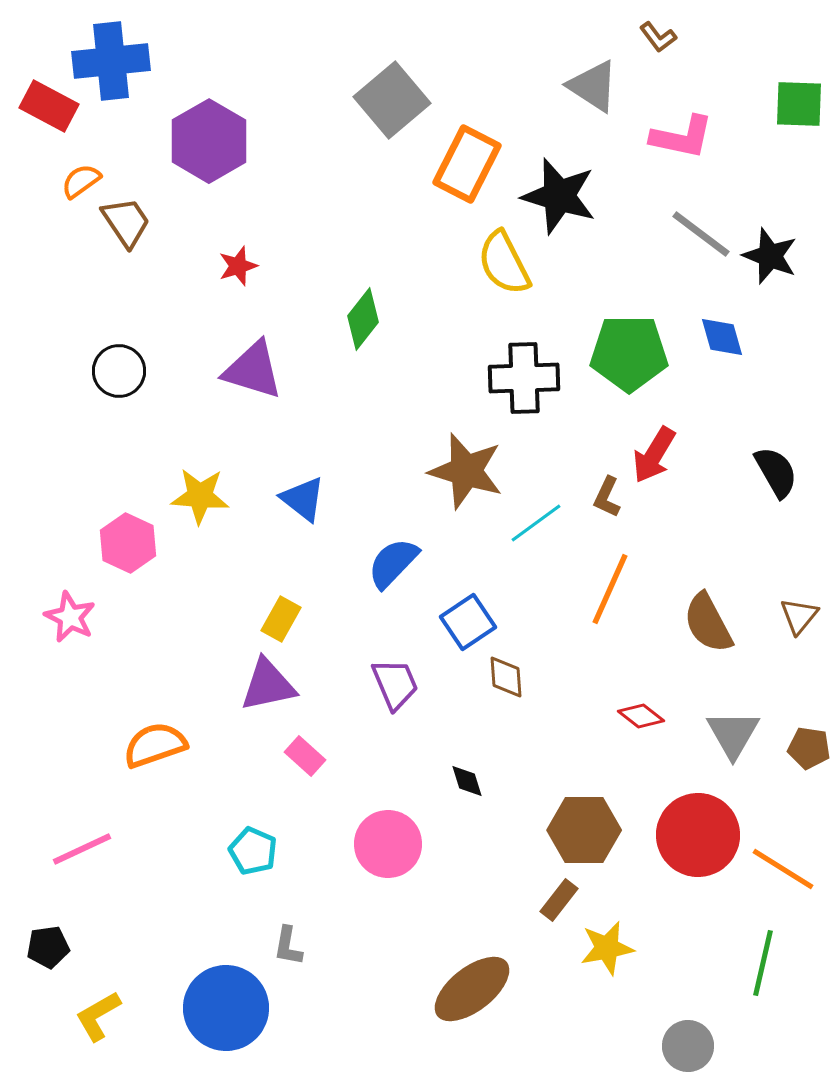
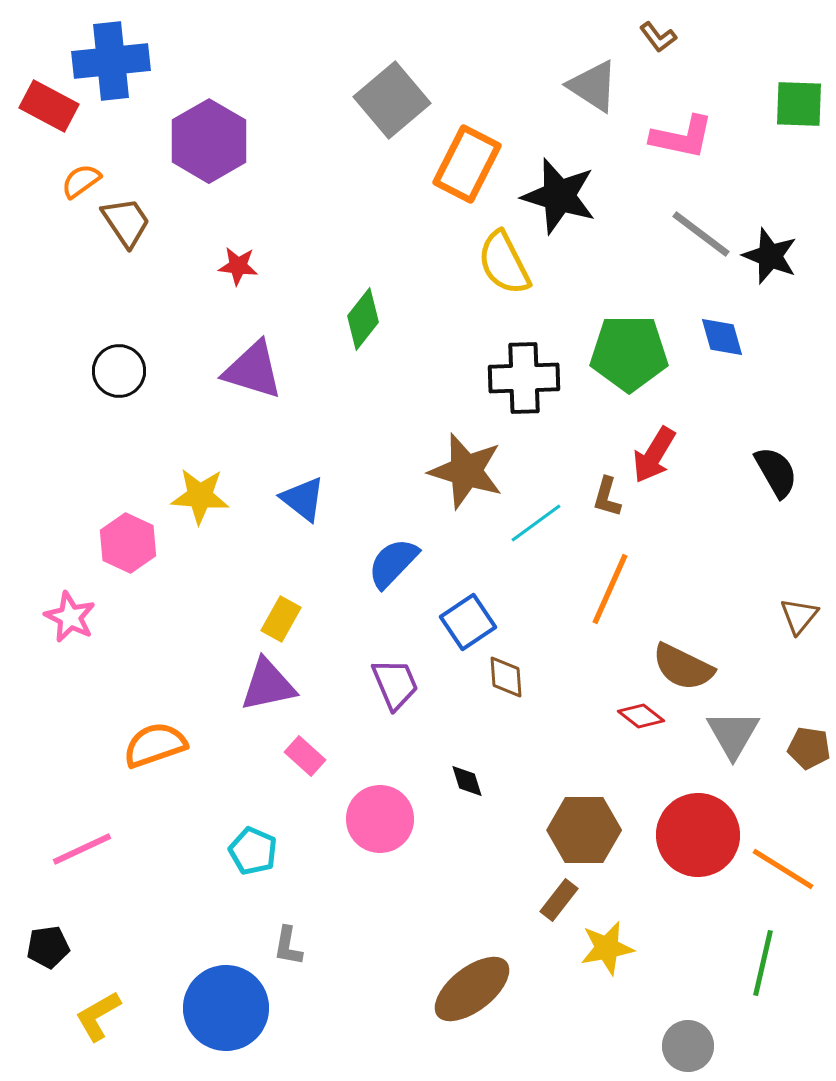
red star at (238, 266): rotated 24 degrees clockwise
brown L-shape at (607, 497): rotated 9 degrees counterclockwise
brown semicircle at (708, 623): moved 25 px left, 44 px down; rotated 36 degrees counterclockwise
pink circle at (388, 844): moved 8 px left, 25 px up
